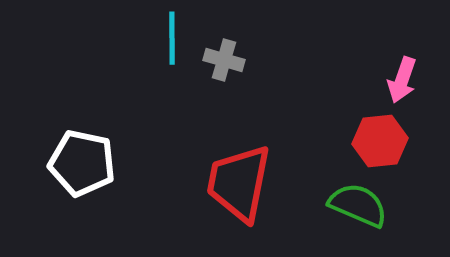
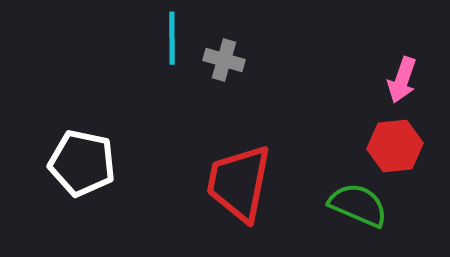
red hexagon: moved 15 px right, 5 px down
